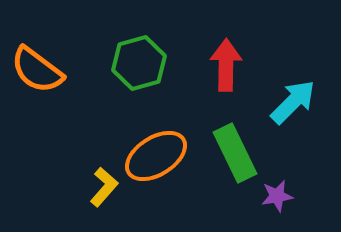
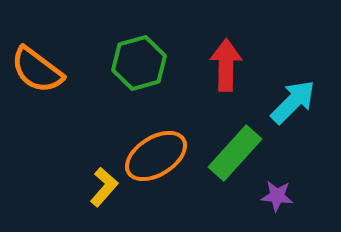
green rectangle: rotated 68 degrees clockwise
purple star: rotated 16 degrees clockwise
